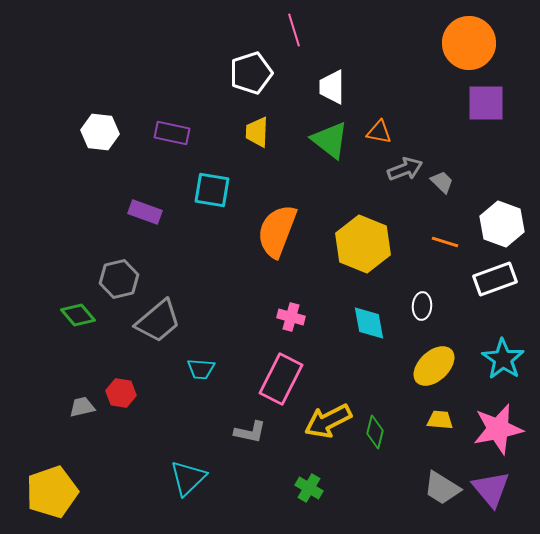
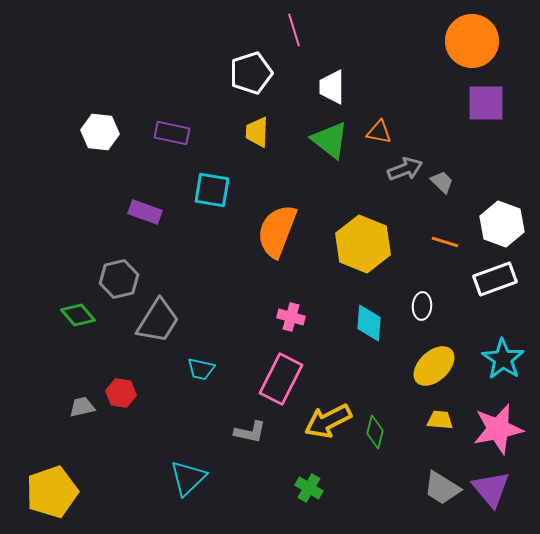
orange circle at (469, 43): moved 3 px right, 2 px up
gray trapezoid at (158, 321): rotated 18 degrees counterclockwise
cyan diamond at (369, 323): rotated 15 degrees clockwise
cyan trapezoid at (201, 369): rotated 8 degrees clockwise
